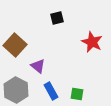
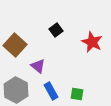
black square: moved 1 px left, 12 px down; rotated 24 degrees counterclockwise
